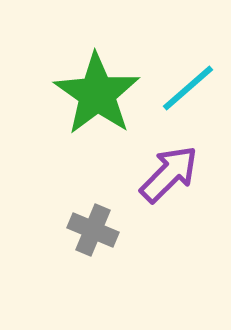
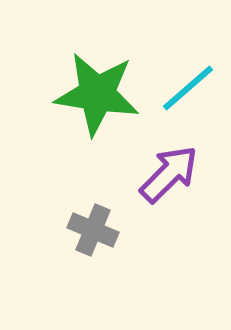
green star: rotated 26 degrees counterclockwise
